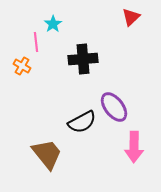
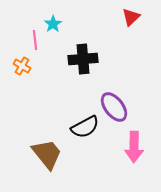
pink line: moved 1 px left, 2 px up
black semicircle: moved 3 px right, 5 px down
